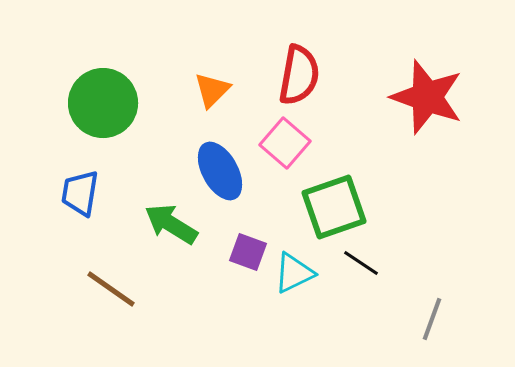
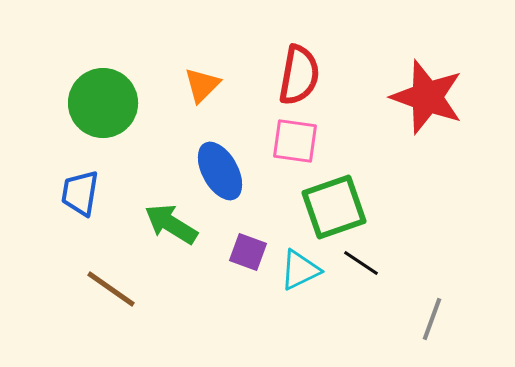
orange triangle: moved 10 px left, 5 px up
pink square: moved 10 px right, 2 px up; rotated 33 degrees counterclockwise
cyan triangle: moved 6 px right, 3 px up
